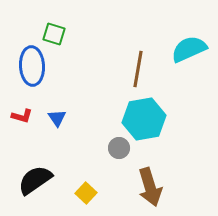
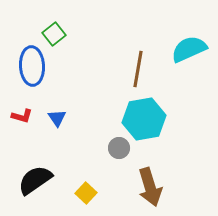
green square: rotated 35 degrees clockwise
